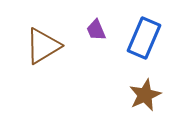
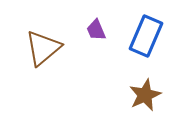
blue rectangle: moved 2 px right, 2 px up
brown triangle: moved 2 px down; rotated 9 degrees counterclockwise
